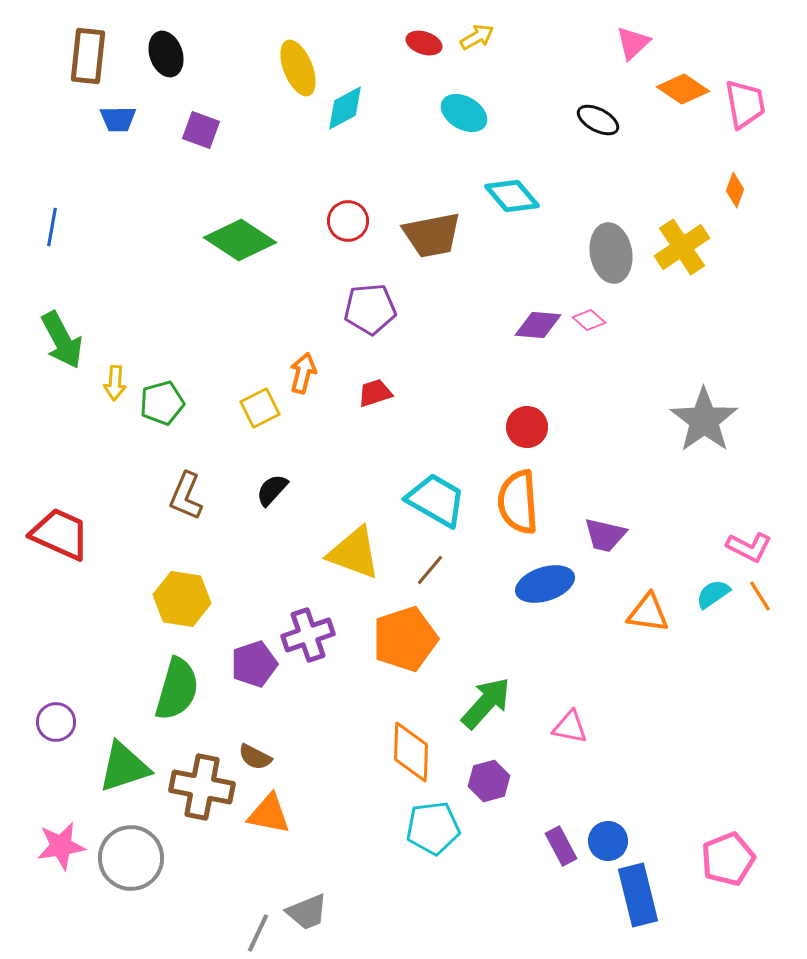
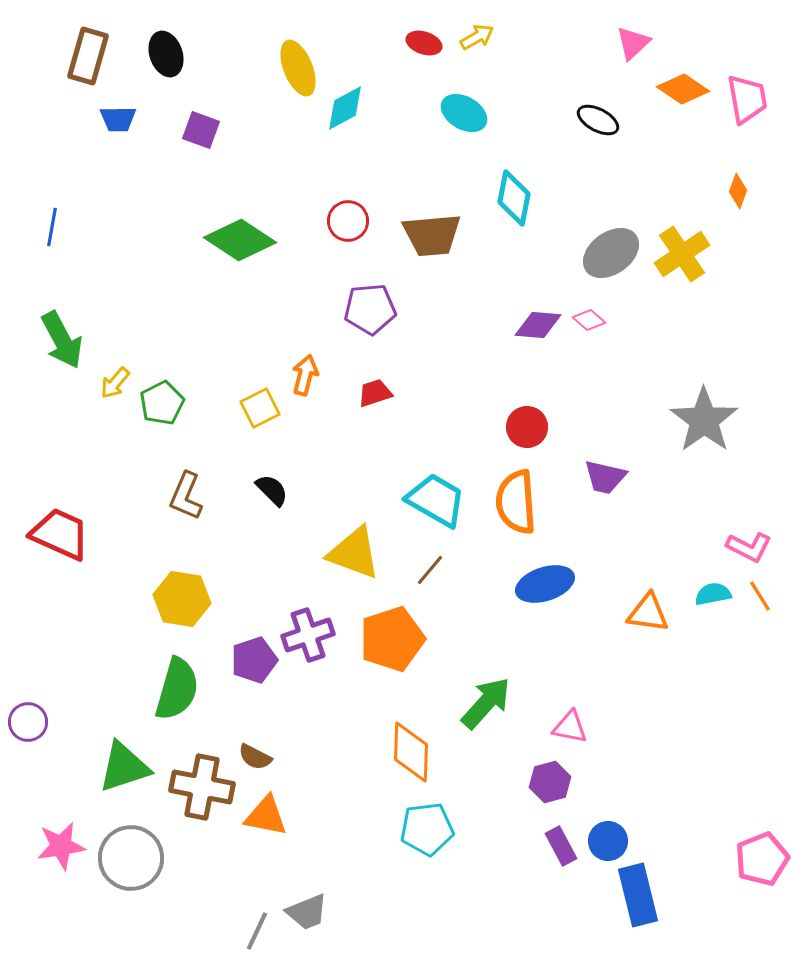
brown rectangle at (88, 56): rotated 10 degrees clockwise
pink trapezoid at (745, 104): moved 2 px right, 5 px up
orange diamond at (735, 190): moved 3 px right, 1 px down
cyan diamond at (512, 196): moved 2 px right, 2 px down; rotated 52 degrees clockwise
brown trapezoid at (432, 235): rotated 6 degrees clockwise
yellow cross at (682, 247): moved 7 px down
gray ellipse at (611, 253): rotated 64 degrees clockwise
orange arrow at (303, 373): moved 2 px right, 2 px down
yellow arrow at (115, 383): rotated 36 degrees clockwise
green pentagon at (162, 403): rotated 12 degrees counterclockwise
black semicircle at (272, 490): rotated 93 degrees clockwise
orange semicircle at (518, 502): moved 2 px left
purple trapezoid at (605, 535): moved 58 px up
cyan semicircle at (713, 594): rotated 24 degrees clockwise
orange pentagon at (405, 639): moved 13 px left
purple pentagon at (254, 664): moved 4 px up
purple circle at (56, 722): moved 28 px left
purple hexagon at (489, 781): moved 61 px right, 1 px down
orange triangle at (269, 814): moved 3 px left, 2 px down
cyan pentagon at (433, 828): moved 6 px left, 1 px down
pink pentagon at (728, 859): moved 34 px right
gray line at (258, 933): moved 1 px left, 2 px up
